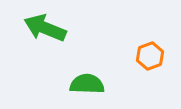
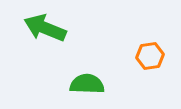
orange hexagon: rotated 12 degrees clockwise
